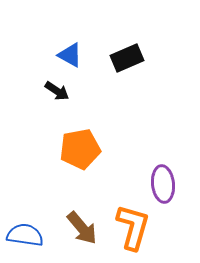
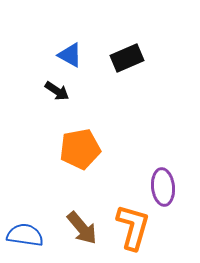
purple ellipse: moved 3 px down
